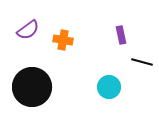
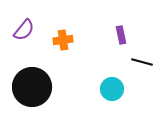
purple semicircle: moved 4 px left; rotated 15 degrees counterclockwise
orange cross: rotated 18 degrees counterclockwise
cyan circle: moved 3 px right, 2 px down
